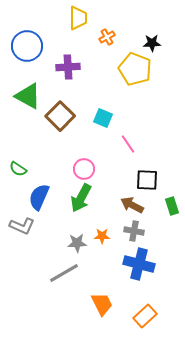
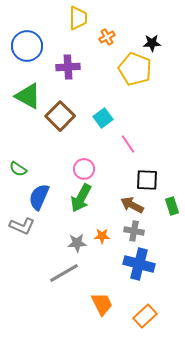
cyan square: rotated 30 degrees clockwise
